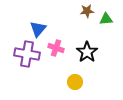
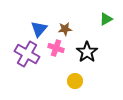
brown star: moved 22 px left, 18 px down
green triangle: rotated 24 degrees counterclockwise
blue triangle: moved 1 px right
purple cross: rotated 20 degrees clockwise
yellow circle: moved 1 px up
